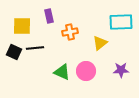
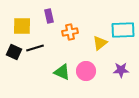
cyan rectangle: moved 2 px right, 8 px down
black line: rotated 12 degrees counterclockwise
